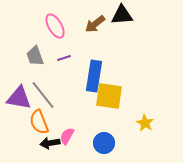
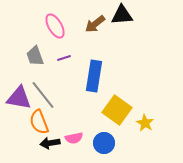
yellow square: moved 8 px right, 14 px down; rotated 28 degrees clockwise
pink semicircle: moved 7 px right, 2 px down; rotated 132 degrees counterclockwise
